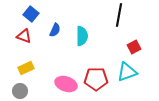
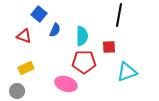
blue square: moved 8 px right
red square: moved 25 px left; rotated 24 degrees clockwise
red pentagon: moved 12 px left, 17 px up
gray circle: moved 3 px left
